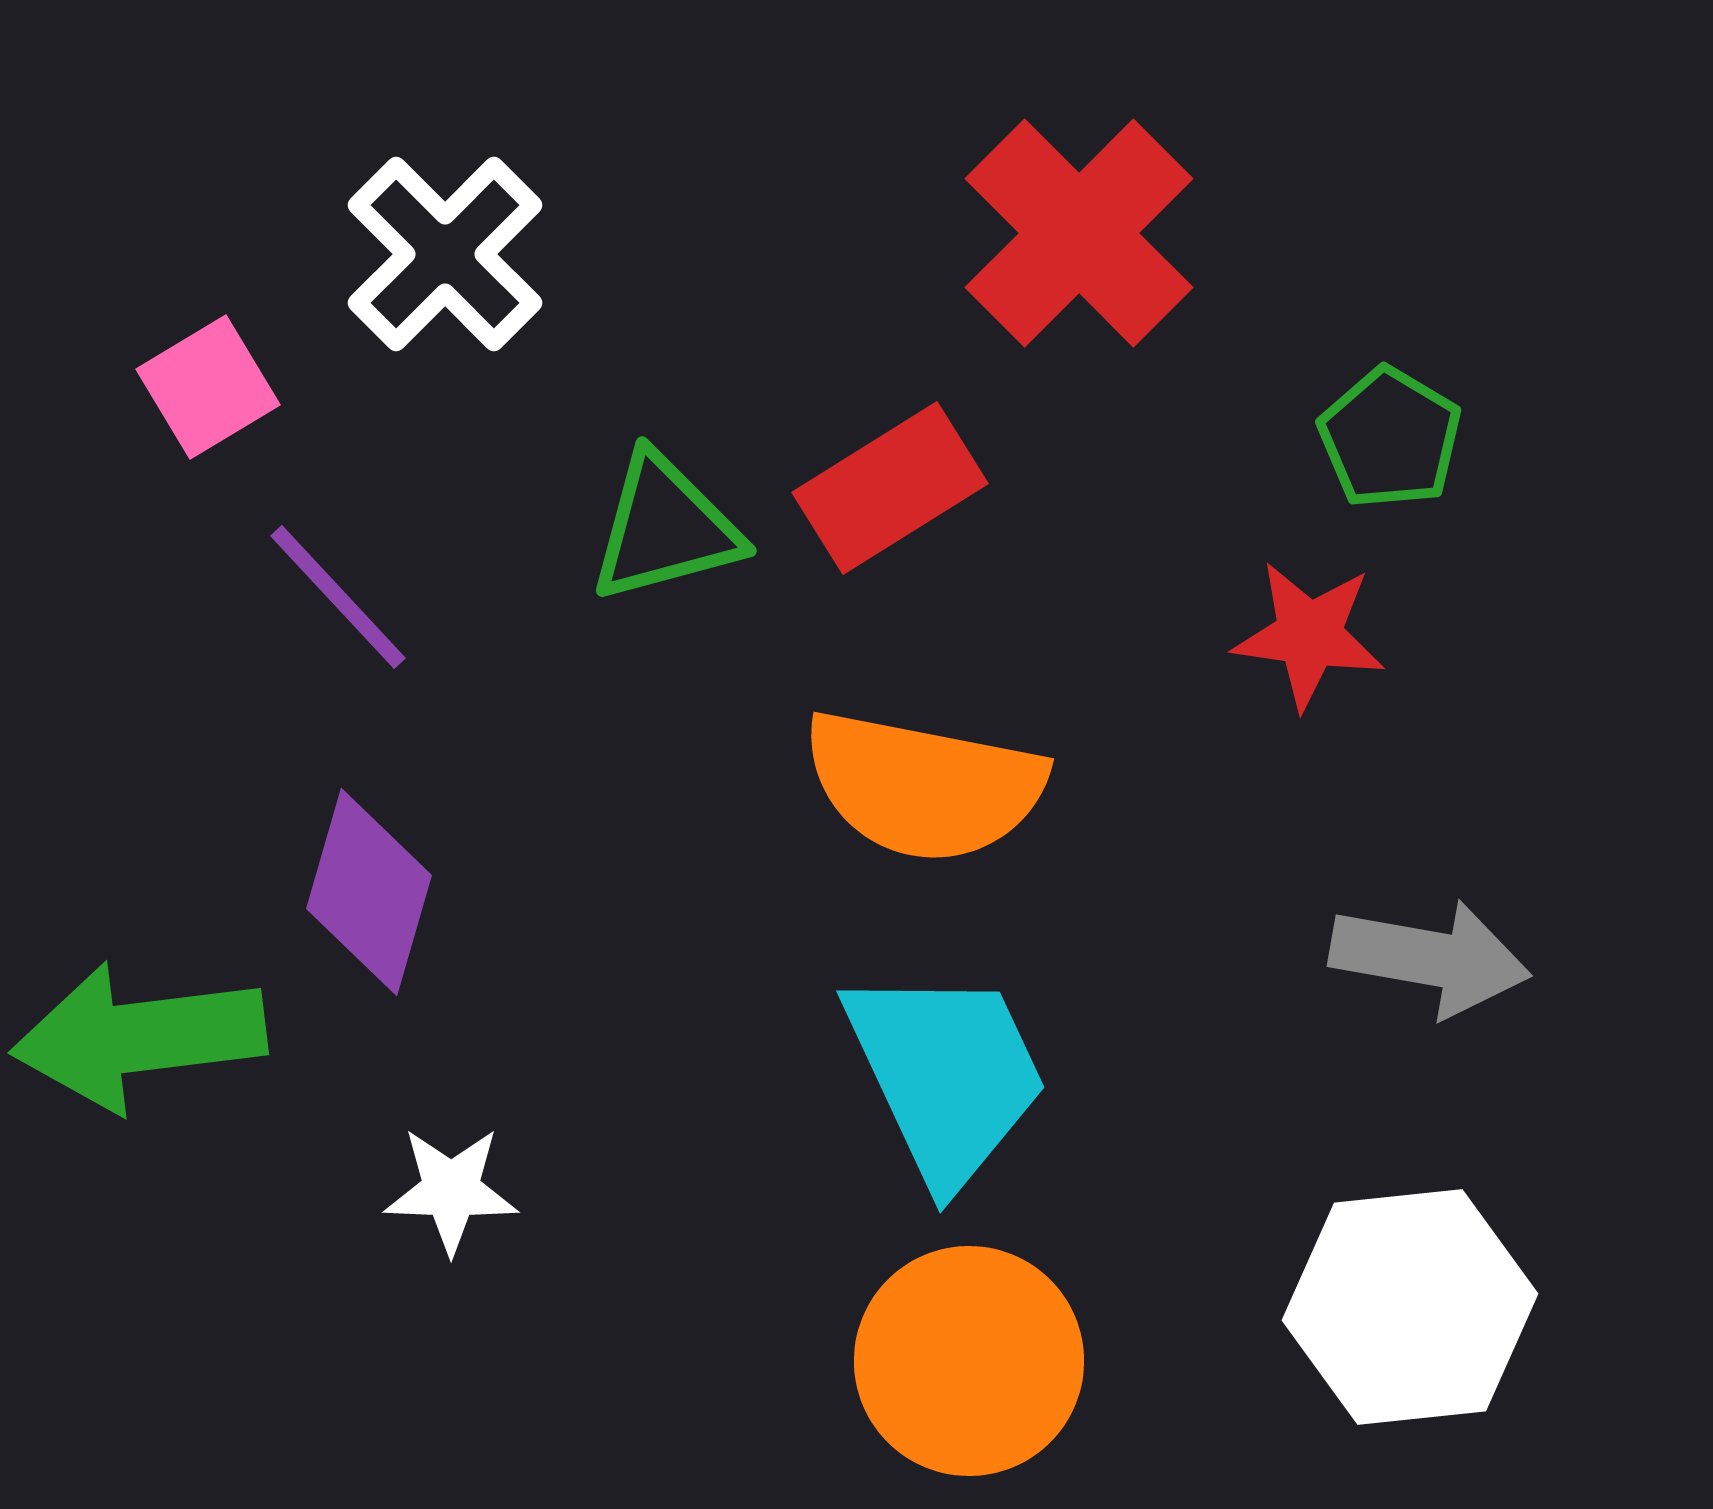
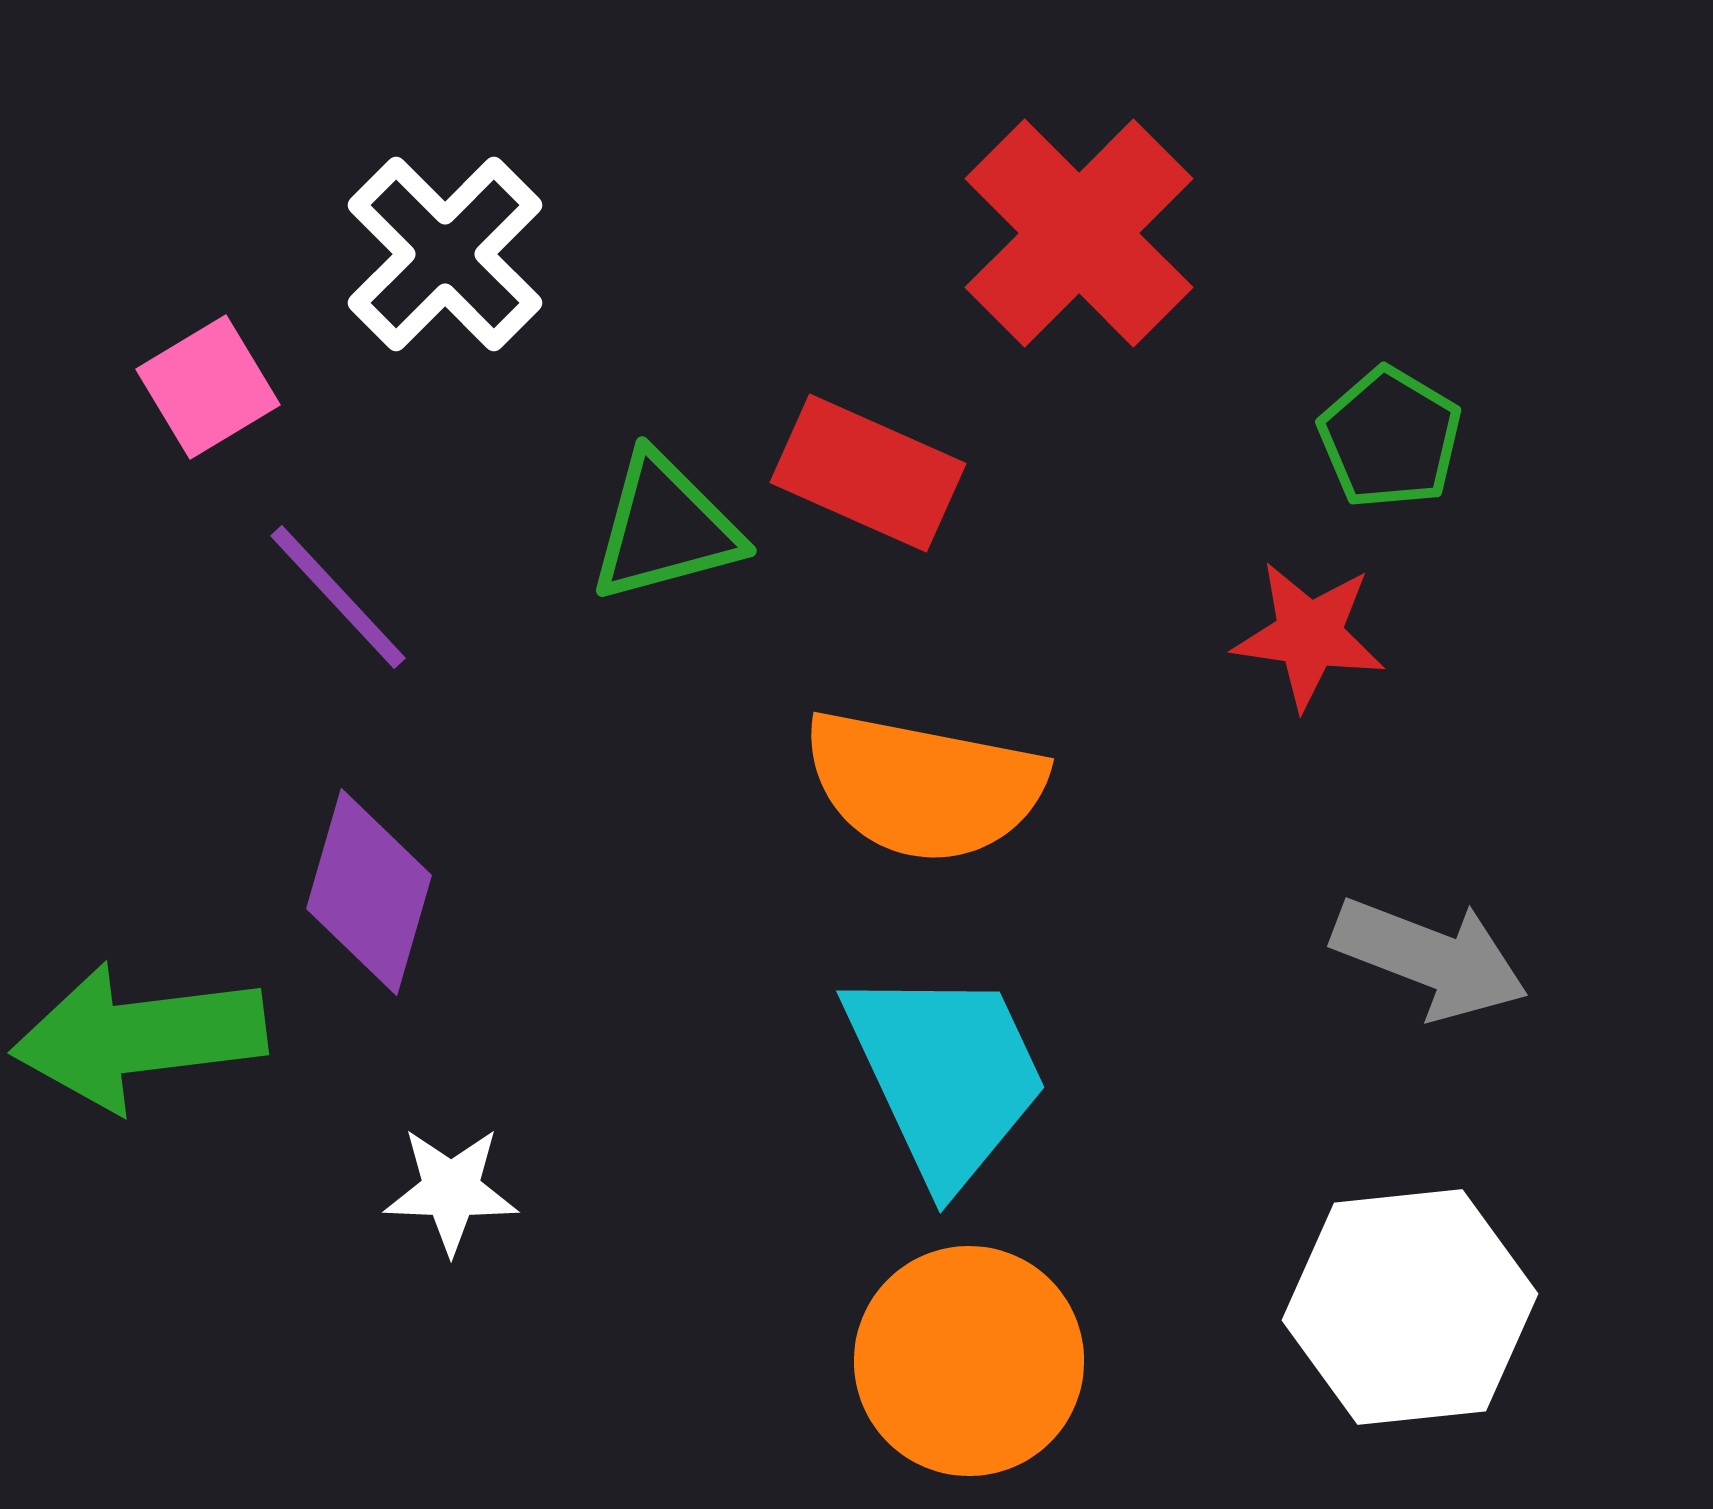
red rectangle: moved 22 px left, 15 px up; rotated 56 degrees clockwise
gray arrow: rotated 11 degrees clockwise
